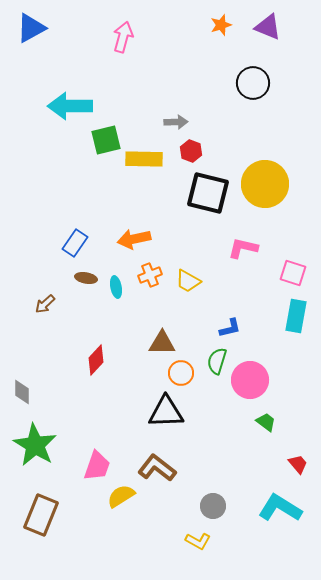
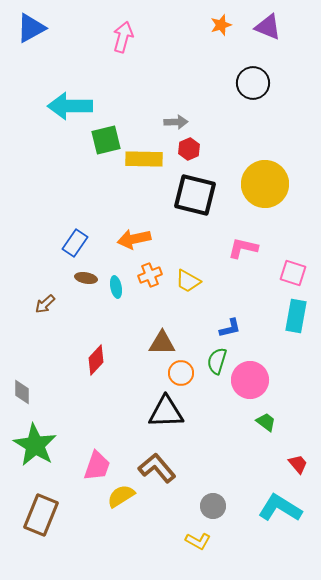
red hexagon: moved 2 px left, 2 px up; rotated 15 degrees clockwise
black square: moved 13 px left, 2 px down
brown L-shape: rotated 12 degrees clockwise
